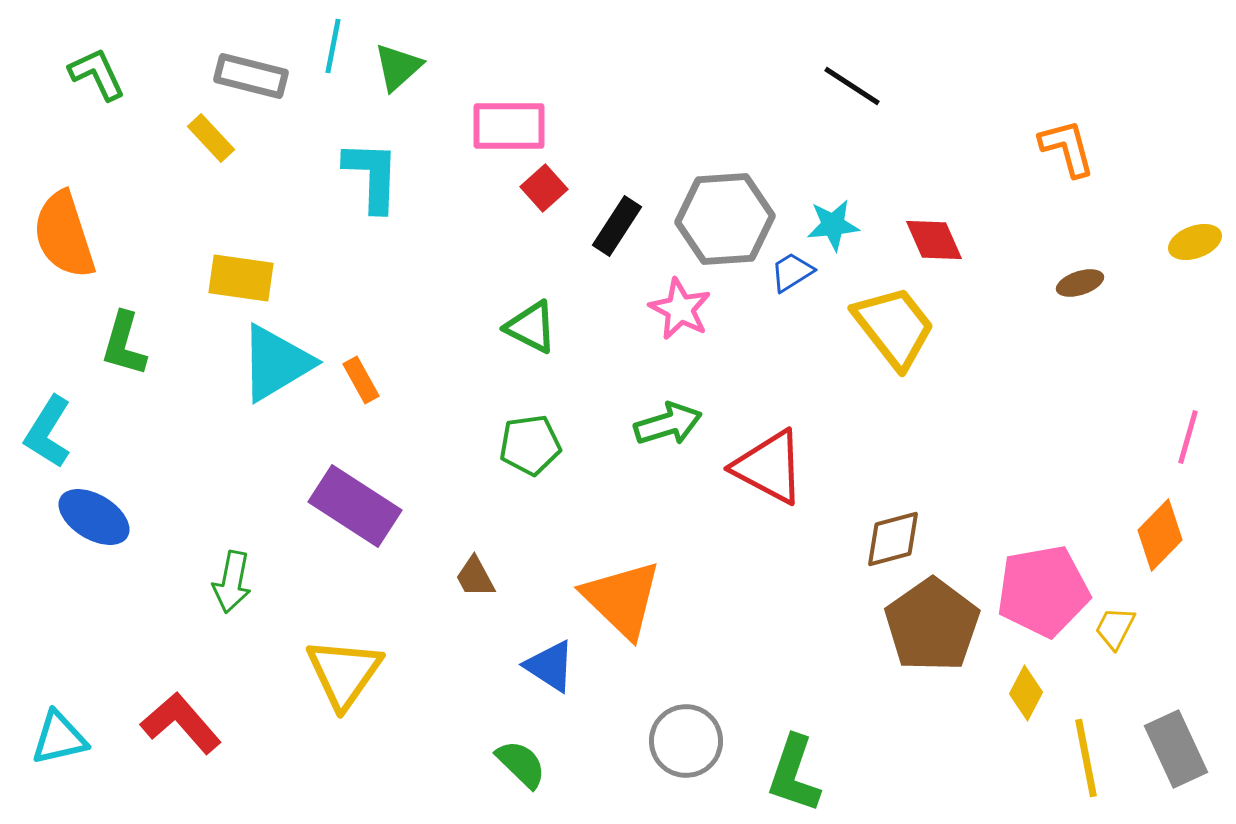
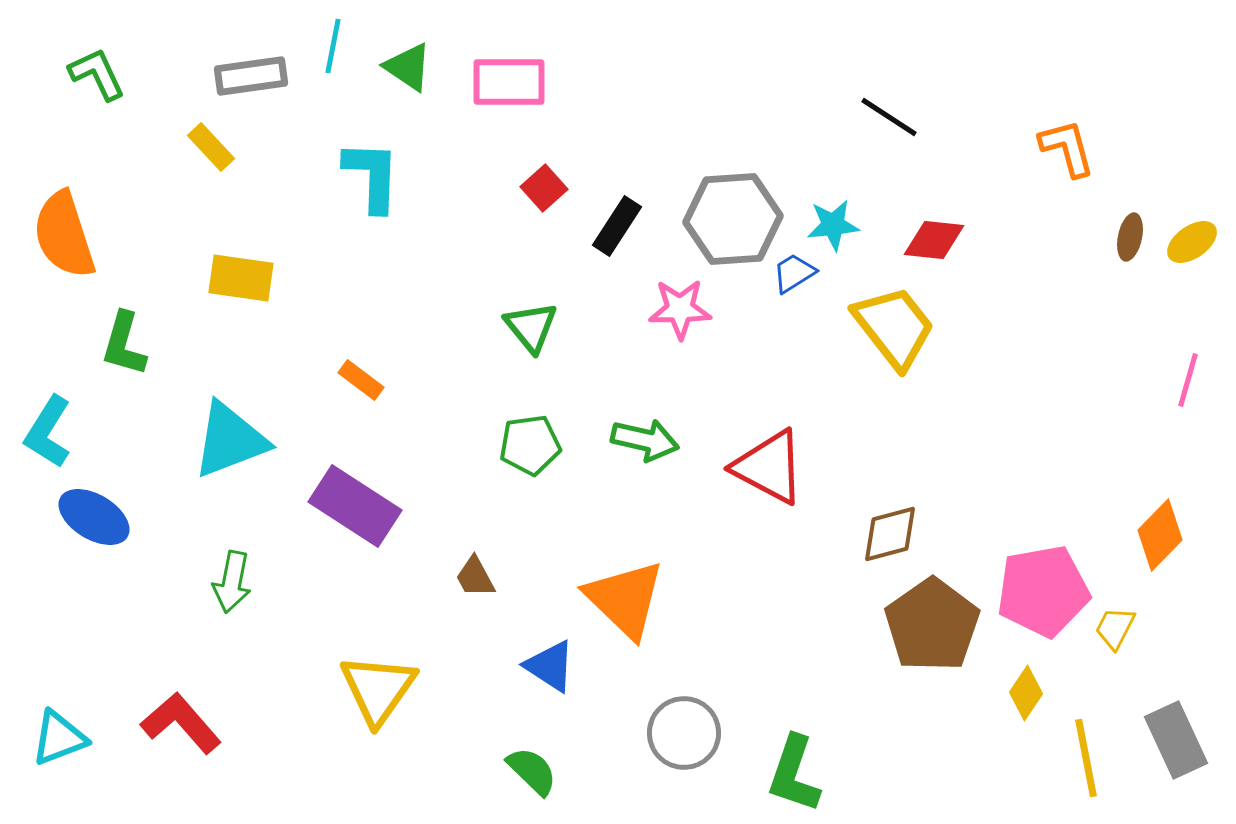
green triangle at (398, 67): moved 10 px right; rotated 44 degrees counterclockwise
gray rectangle at (251, 76): rotated 22 degrees counterclockwise
black line at (852, 86): moved 37 px right, 31 px down
pink rectangle at (509, 126): moved 44 px up
yellow rectangle at (211, 138): moved 9 px down
gray hexagon at (725, 219): moved 8 px right
red diamond at (934, 240): rotated 60 degrees counterclockwise
yellow ellipse at (1195, 242): moved 3 px left; rotated 15 degrees counterclockwise
blue trapezoid at (792, 272): moved 2 px right, 1 px down
brown ellipse at (1080, 283): moved 50 px right, 46 px up; rotated 60 degrees counterclockwise
pink star at (680, 309): rotated 28 degrees counterclockwise
green triangle at (531, 327): rotated 24 degrees clockwise
cyan triangle at (276, 363): moved 46 px left, 77 px down; rotated 10 degrees clockwise
orange rectangle at (361, 380): rotated 24 degrees counterclockwise
green arrow at (668, 424): moved 23 px left, 16 px down; rotated 30 degrees clockwise
pink line at (1188, 437): moved 57 px up
brown diamond at (893, 539): moved 3 px left, 5 px up
orange triangle at (622, 599): moved 3 px right
yellow triangle at (344, 673): moved 34 px right, 16 px down
yellow diamond at (1026, 693): rotated 6 degrees clockwise
cyan triangle at (59, 738): rotated 8 degrees counterclockwise
gray circle at (686, 741): moved 2 px left, 8 px up
gray rectangle at (1176, 749): moved 9 px up
green semicircle at (521, 764): moved 11 px right, 7 px down
